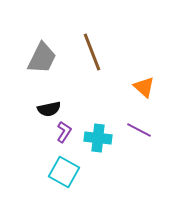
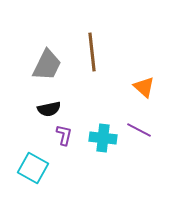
brown line: rotated 15 degrees clockwise
gray trapezoid: moved 5 px right, 7 px down
purple L-shape: moved 3 px down; rotated 20 degrees counterclockwise
cyan cross: moved 5 px right
cyan square: moved 31 px left, 4 px up
